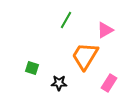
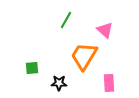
pink triangle: rotated 48 degrees counterclockwise
orange trapezoid: moved 1 px left
green square: rotated 24 degrees counterclockwise
pink rectangle: rotated 36 degrees counterclockwise
